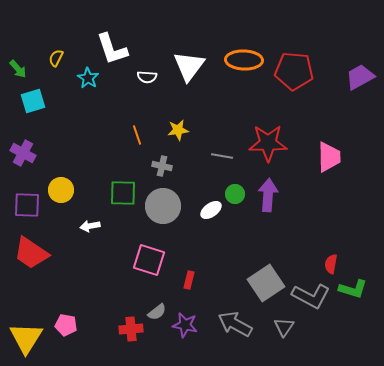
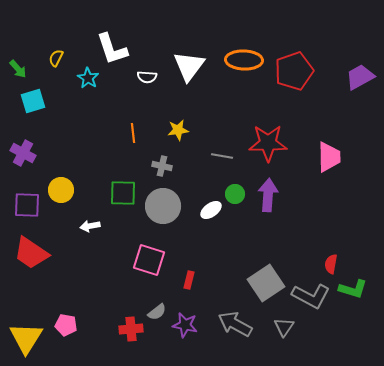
red pentagon: rotated 24 degrees counterclockwise
orange line: moved 4 px left, 2 px up; rotated 12 degrees clockwise
